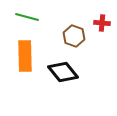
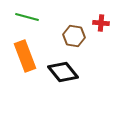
red cross: moved 1 px left
brown hexagon: rotated 10 degrees counterclockwise
orange rectangle: rotated 20 degrees counterclockwise
